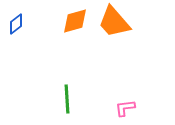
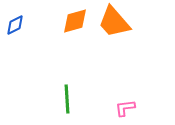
blue diamond: moved 1 px left, 1 px down; rotated 10 degrees clockwise
